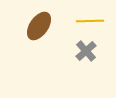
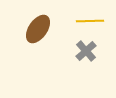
brown ellipse: moved 1 px left, 3 px down
